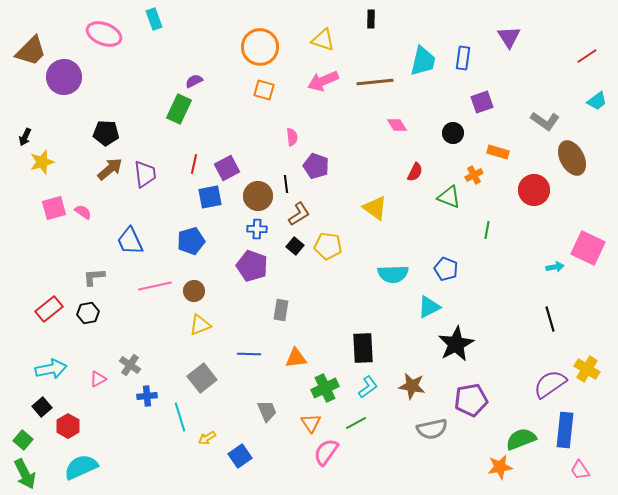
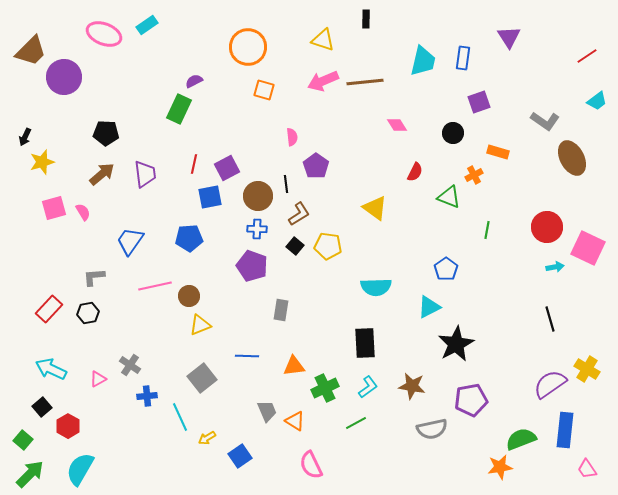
cyan rectangle at (154, 19): moved 7 px left, 6 px down; rotated 75 degrees clockwise
black rectangle at (371, 19): moved 5 px left
orange circle at (260, 47): moved 12 px left
brown line at (375, 82): moved 10 px left
purple square at (482, 102): moved 3 px left
purple pentagon at (316, 166): rotated 15 degrees clockwise
brown arrow at (110, 169): moved 8 px left, 5 px down
red circle at (534, 190): moved 13 px right, 37 px down
pink semicircle at (83, 212): rotated 24 degrees clockwise
blue trapezoid at (130, 241): rotated 60 degrees clockwise
blue pentagon at (191, 241): moved 2 px left, 3 px up; rotated 12 degrees clockwise
blue pentagon at (446, 269): rotated 15 degrees clockwise
cyan semicircle at (393, 274): moved 17 px left, 13 px down
brown circle at (194, 291): moved 5 px left, 5 px down
red rectangle at (49, 309): rotated 8 degrees counterclockwise
black rectangle at (363, 348): moved 2 px right, 5 px up
blue line at (249, 354): moved 2 px left, 2 px down
orange triangle at (296, 358): moved 2 px left, 8 px down
cyan arrow at (51, 369): rotated 144 degrees counterclockwise
cyan line at (180, 417): rotated 8 degrees counterclockwise
orange triangle at (311, 423): moved 16 px left, 2 px up; rotated 25 degrees counterclockwise
pink semicircle at (326, 452): moved 15 px left, 13 px down; rotated 60 degrees counterclockwise
cyan semicircle at (81, 467): moved 1 px left, 2 px down; rotated 36 degrees counterclockwise
pink trapezoid at (580, 470): moved 7 px right, 1 px up
green arrow at (25, 474): moved 5 px right; rotated 108 degrees counterclockwise
